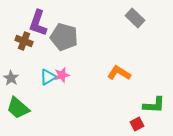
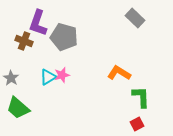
green L-shape: moved 13 px left, 8 px up; rotated 95 degrees counterclockwise
